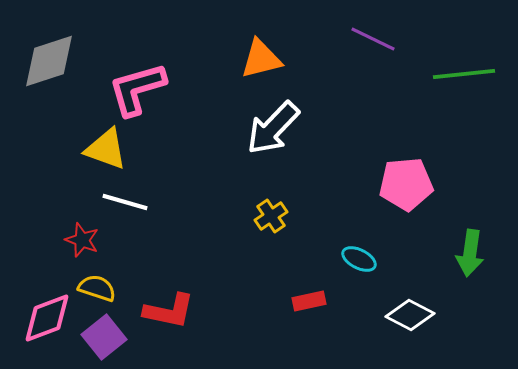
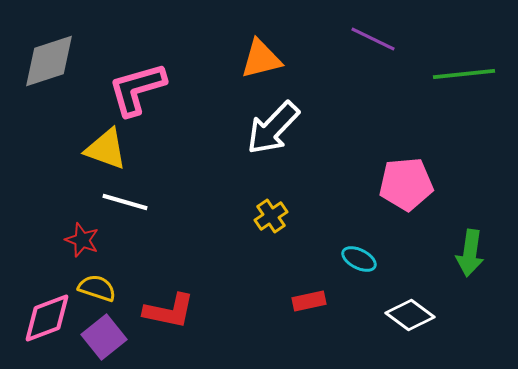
white diamond: rotated 9 degrees clockwise
